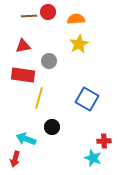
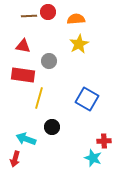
red triangle: rotated 21 degrees clockwise
